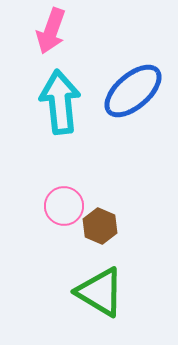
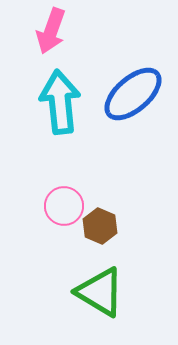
blue ellipse: moved 3 px down
